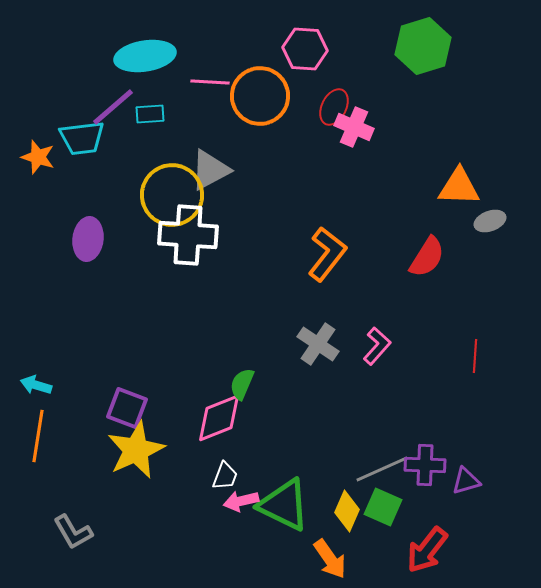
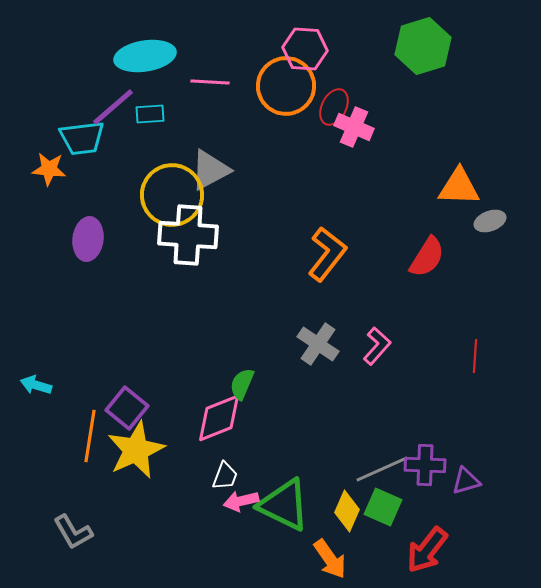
orange circle: moved 26 px right, 10 px up
orange star: moved 11 px right, 12 px down; rotated 12 degrees counterclockwise
purple square: rotated 18 degrees clockwise
orange line: moved 52 px right
